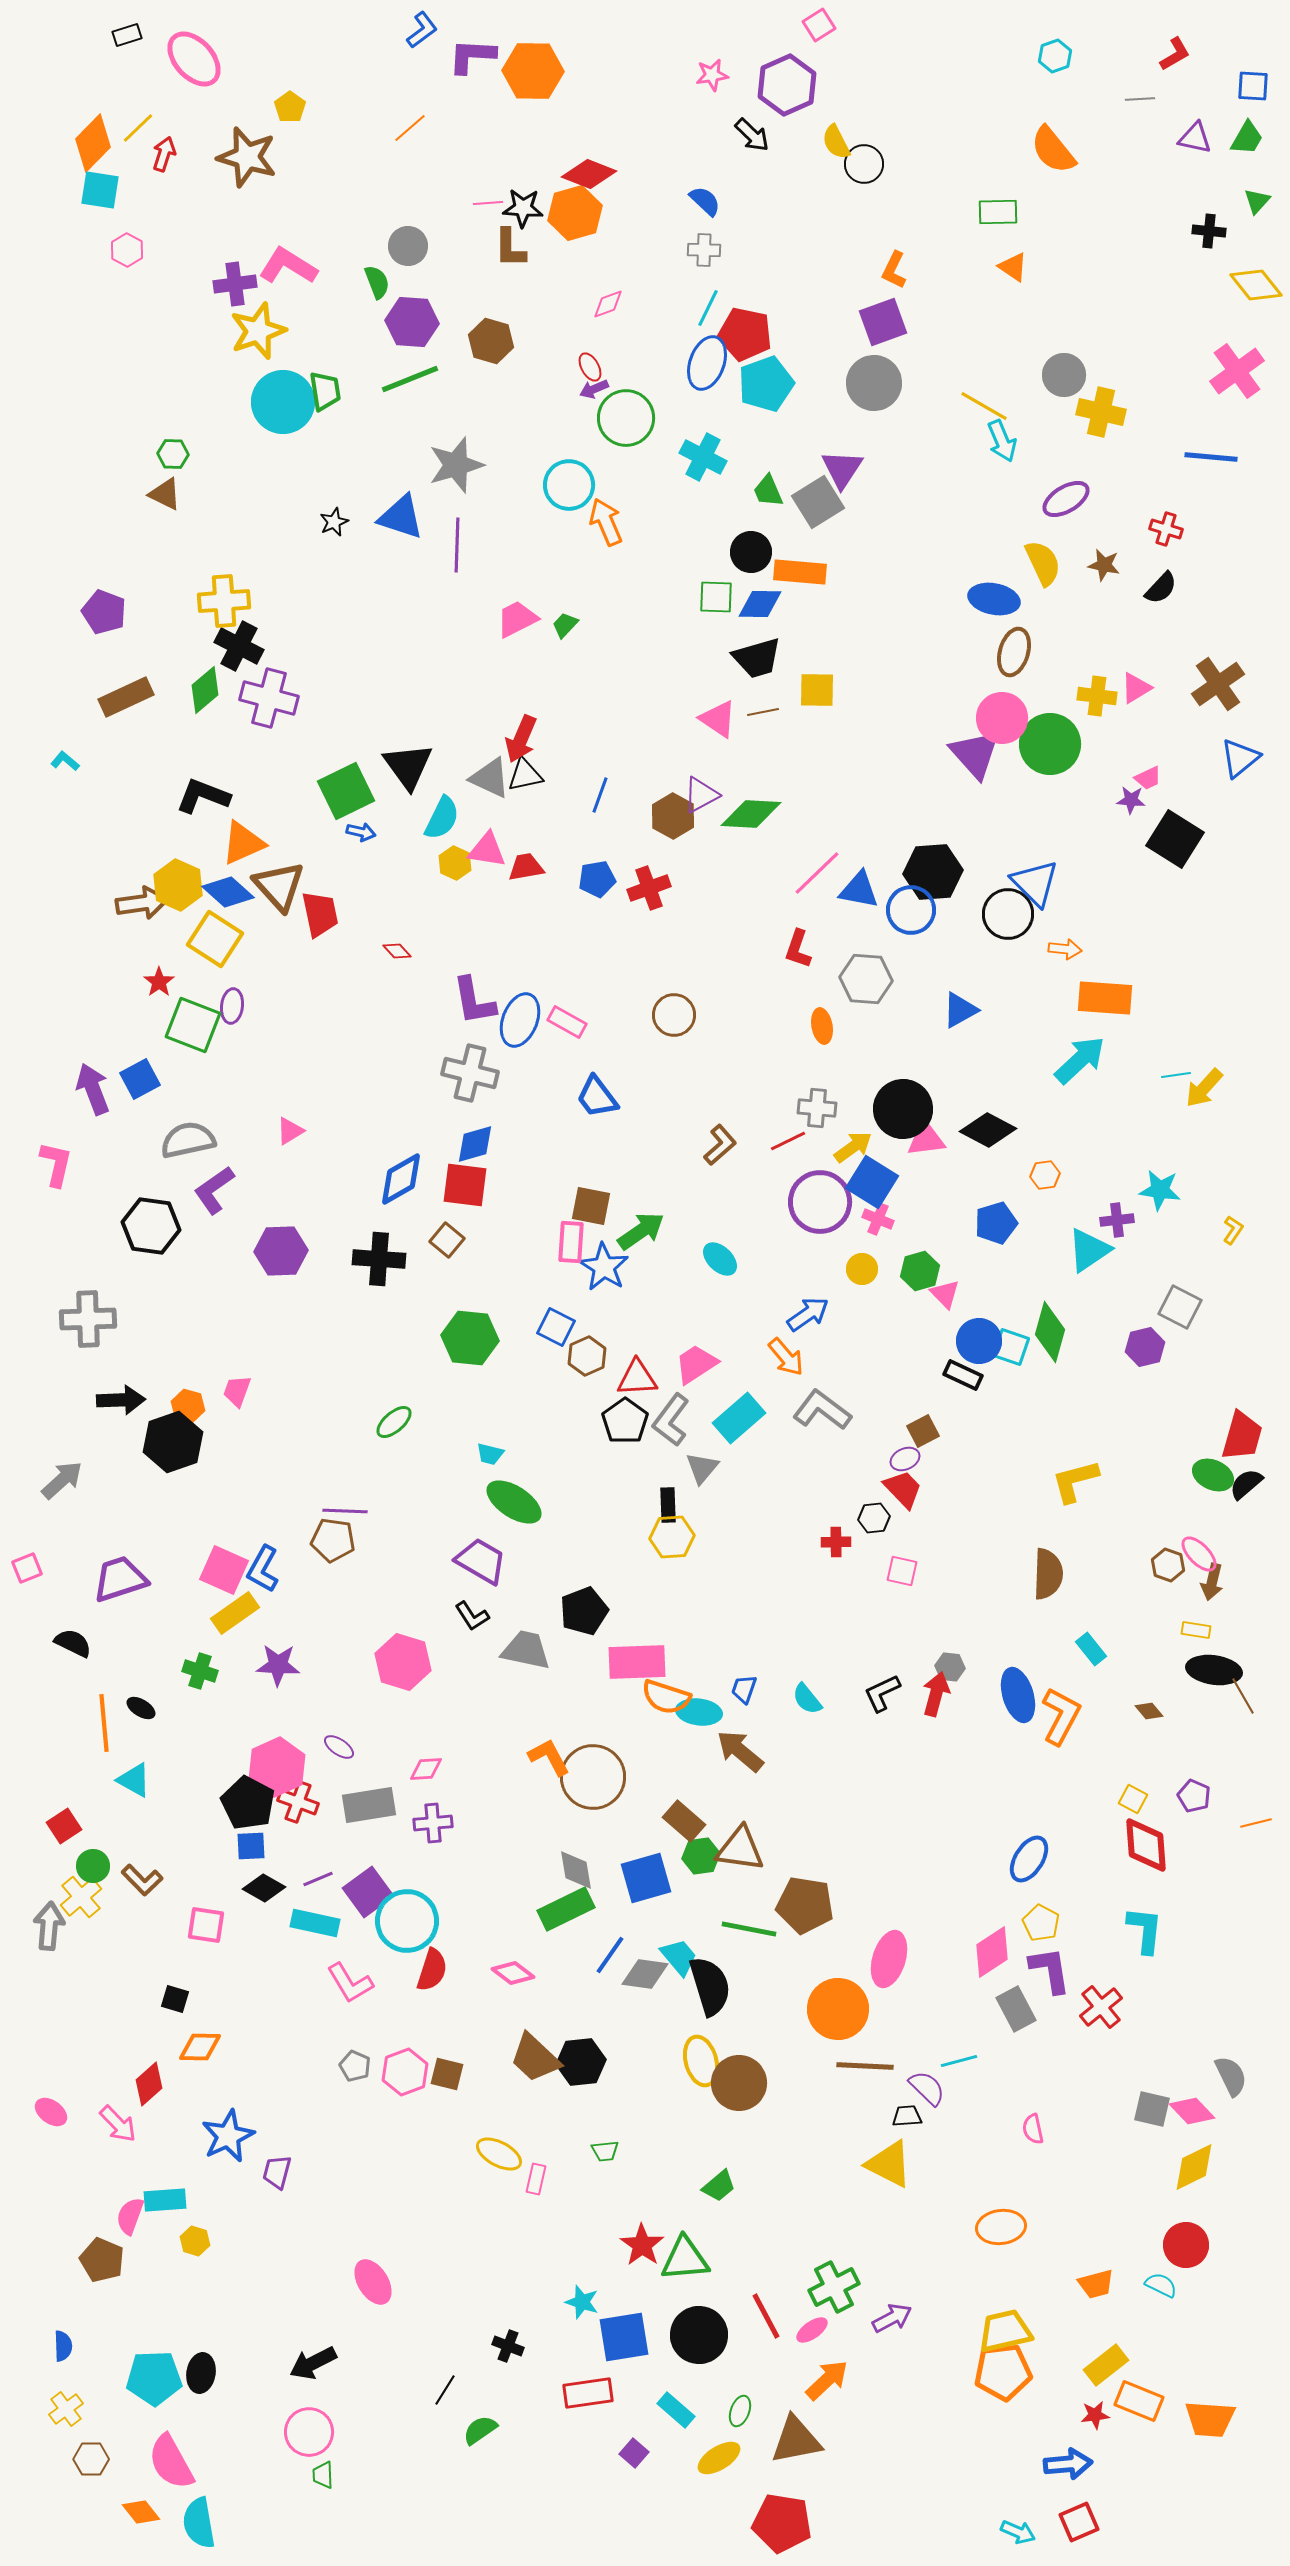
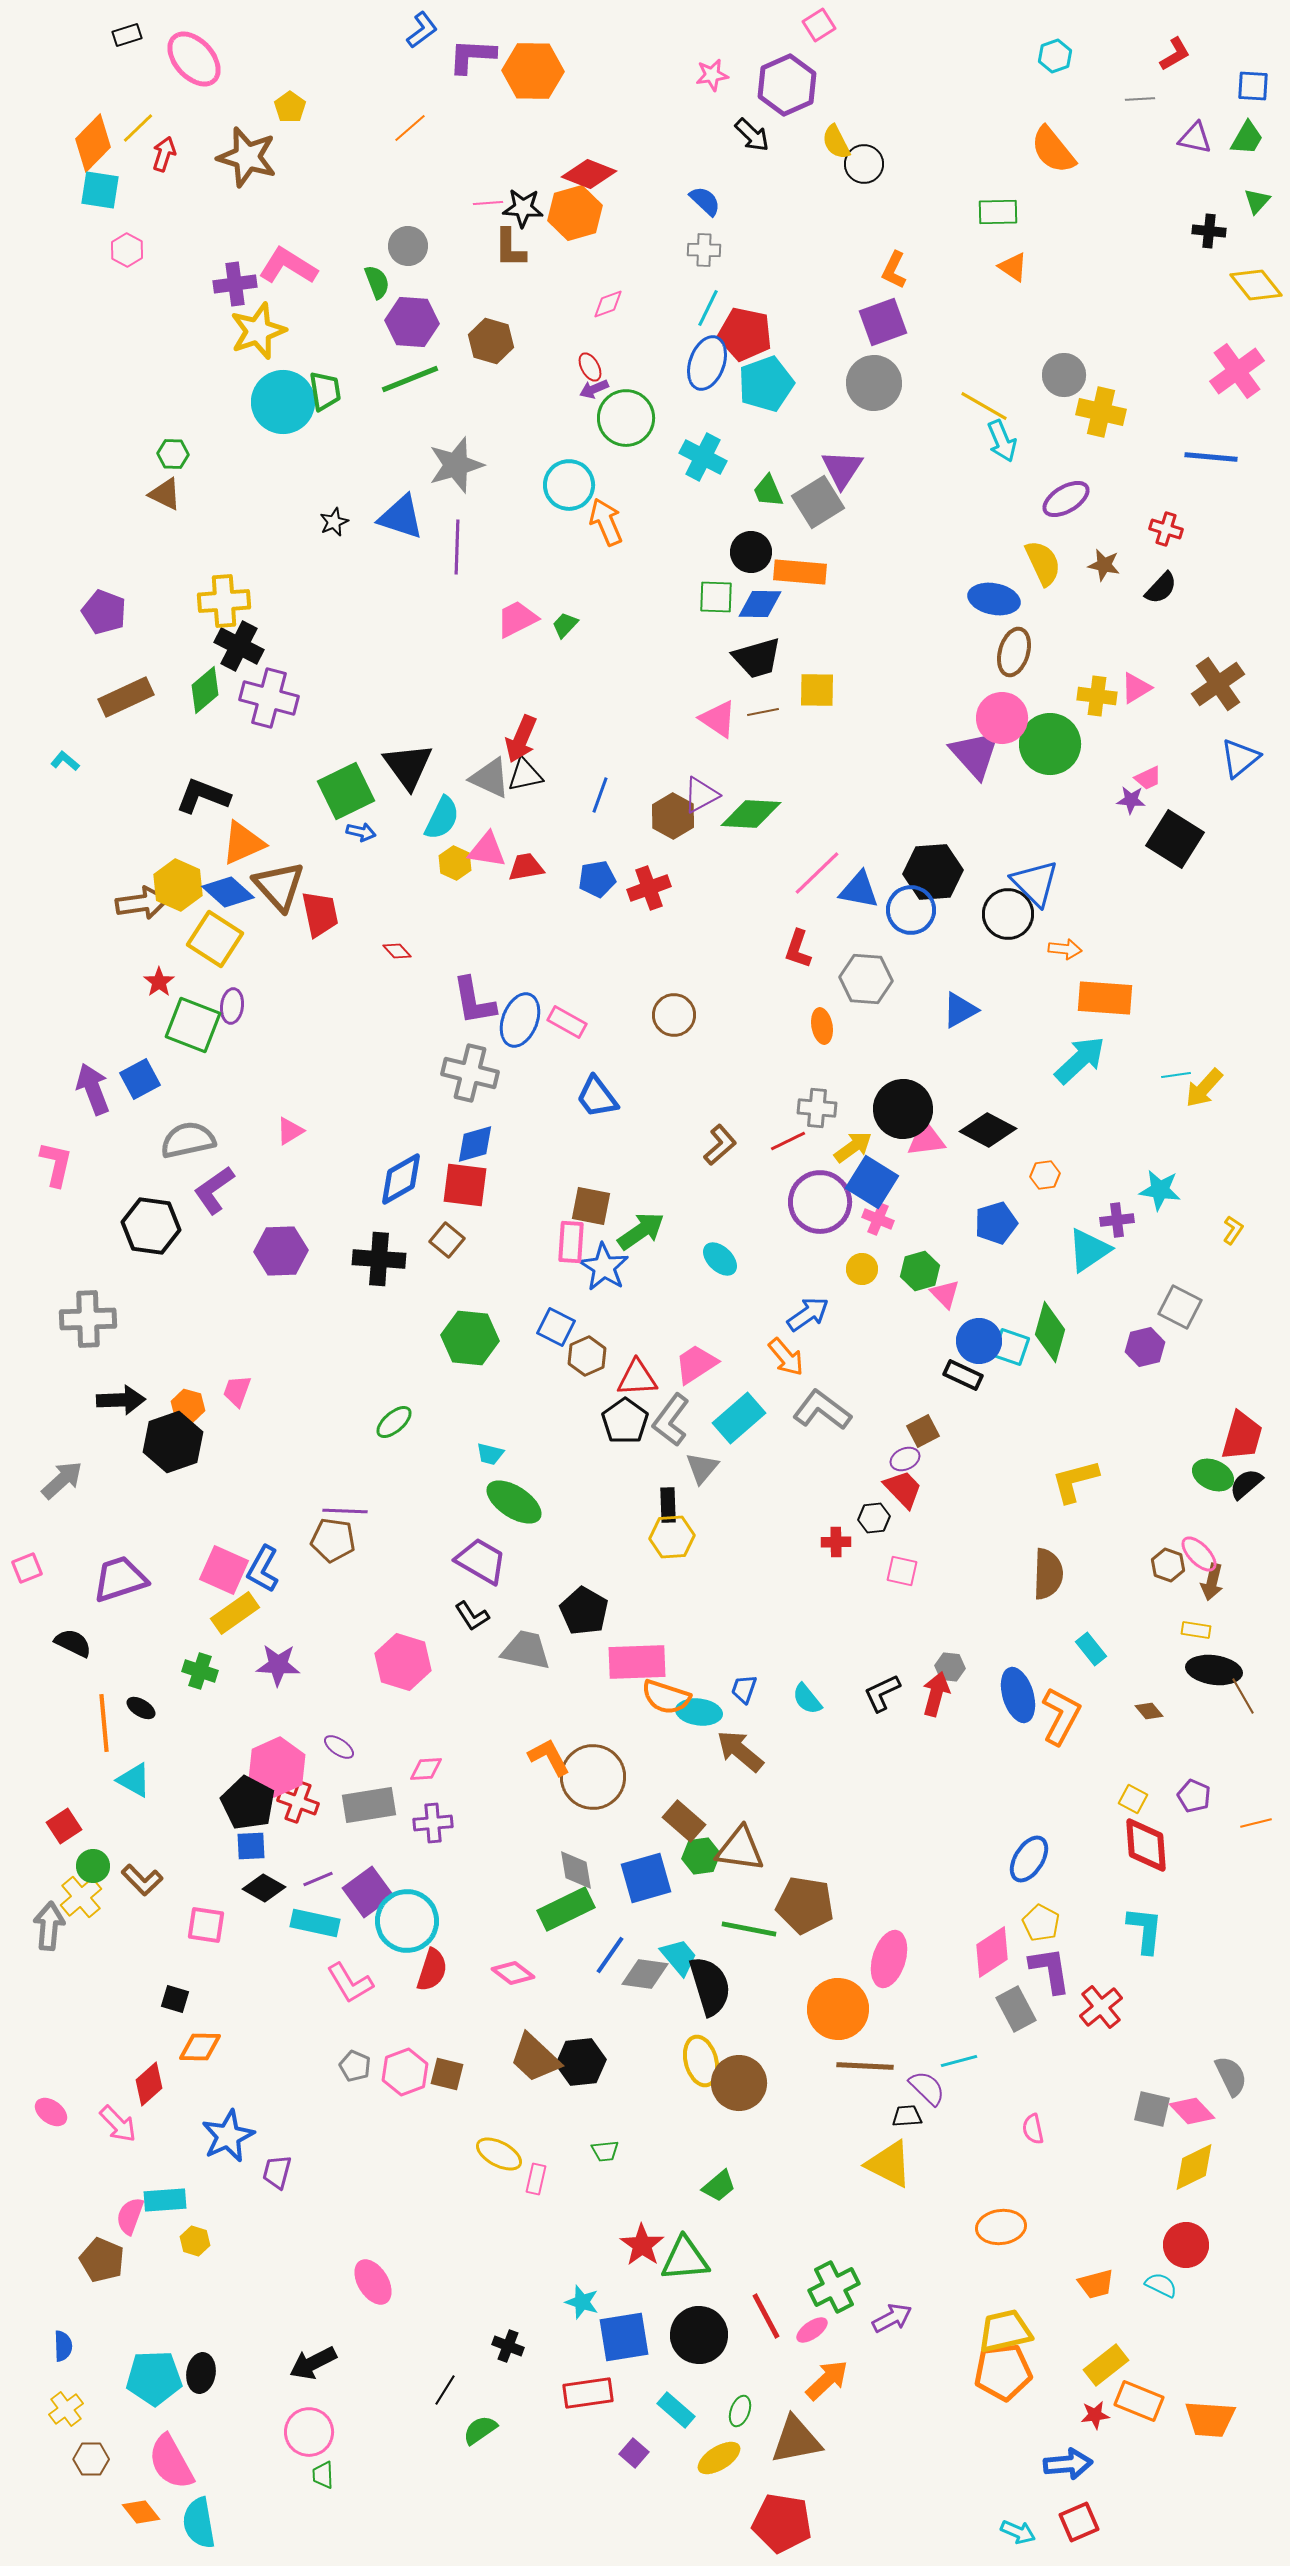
purple line at (457, 545): moved 2 px down
black pentagon at (584, 1611): rotated 21 degrees counterclockwise
